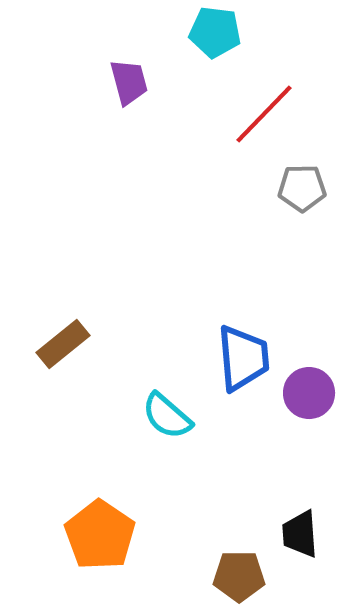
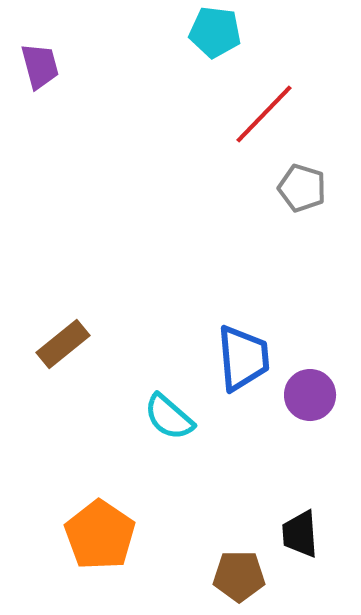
purple trapezoid: moved 89 px left, 16 px up
gray pentagon: rotated 18 degrees clockwise
purple circle: moved 1 px right, 2 px down
cyan semicircle: moved 2 px right, 1 px down
